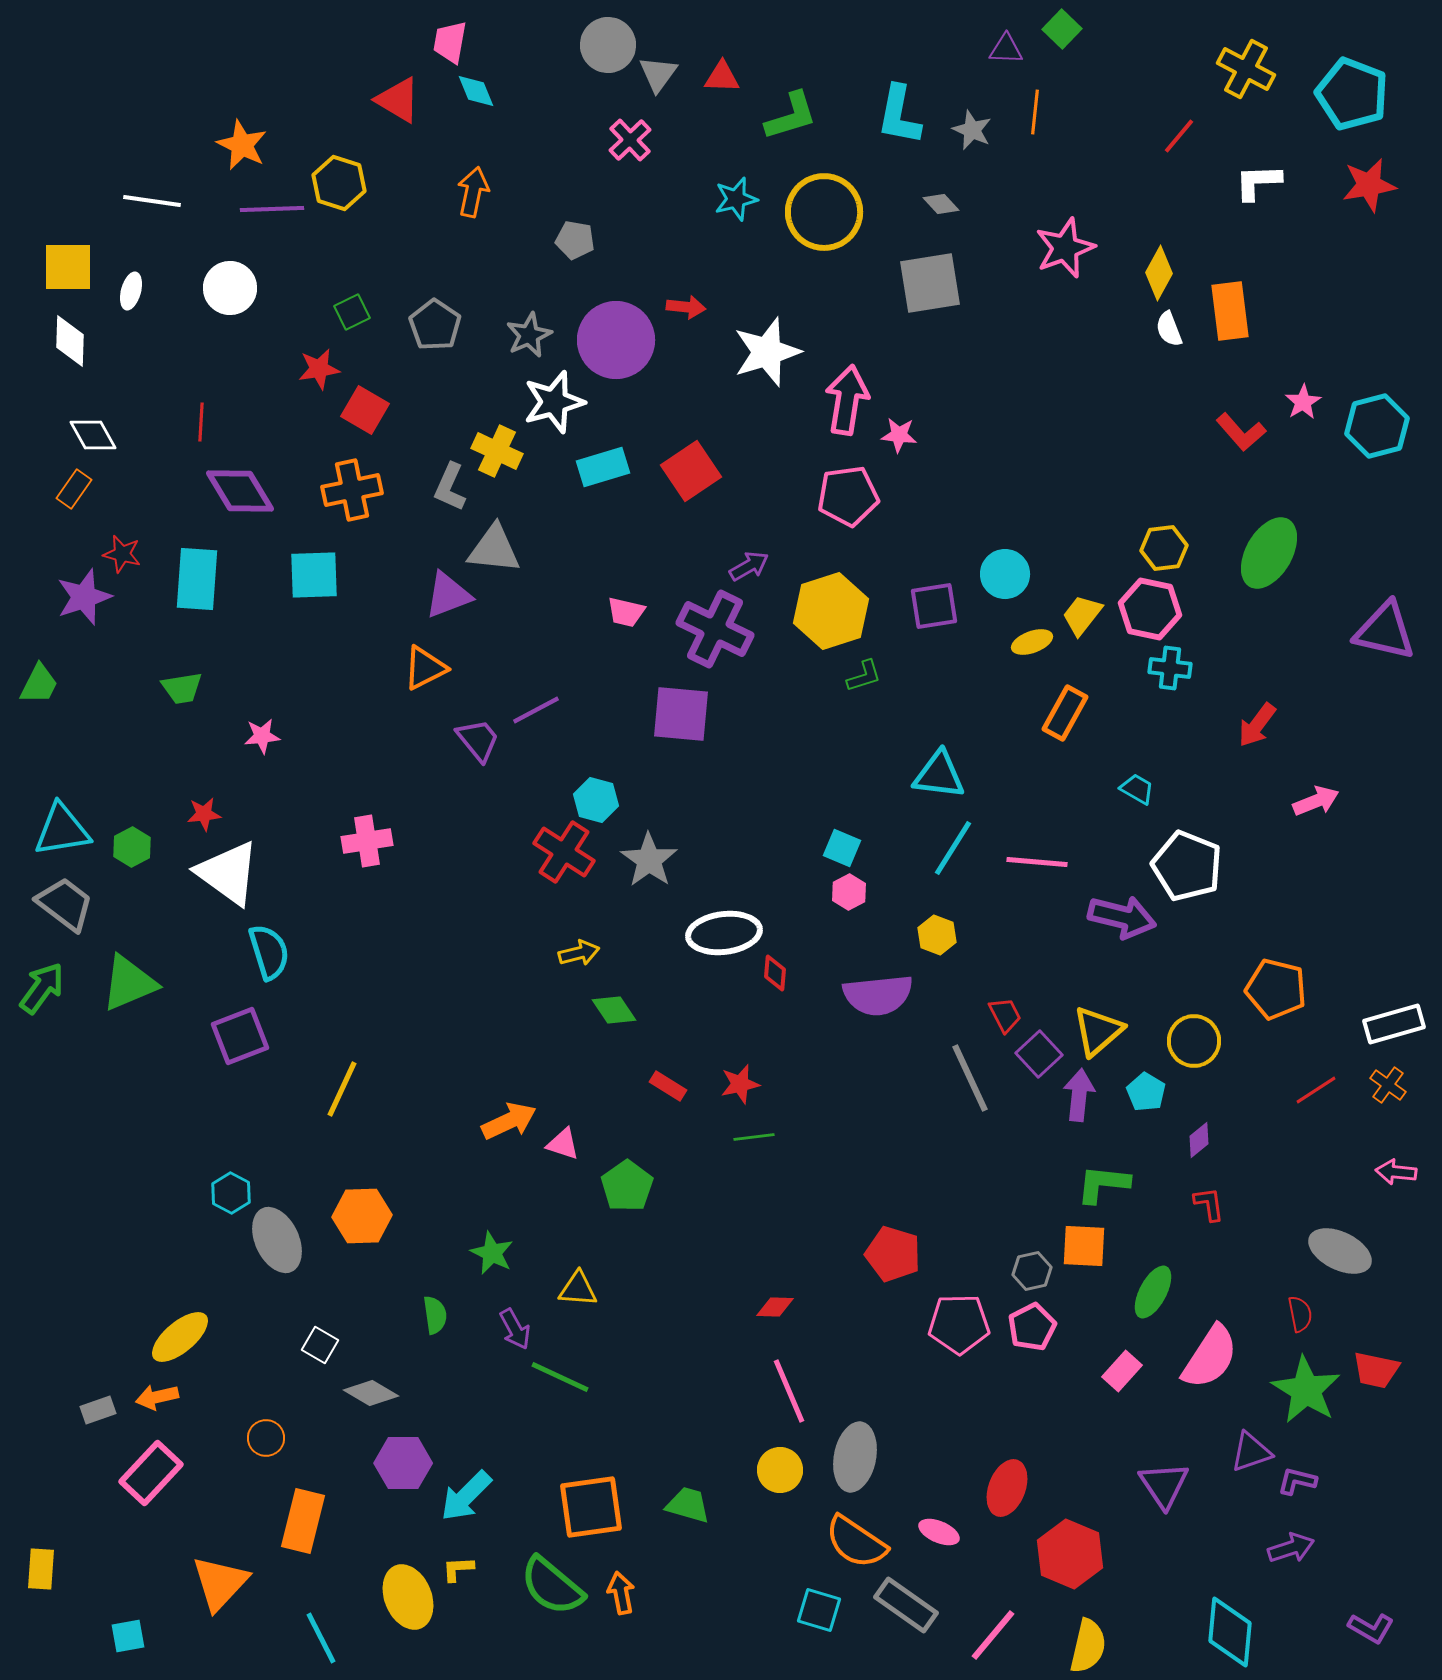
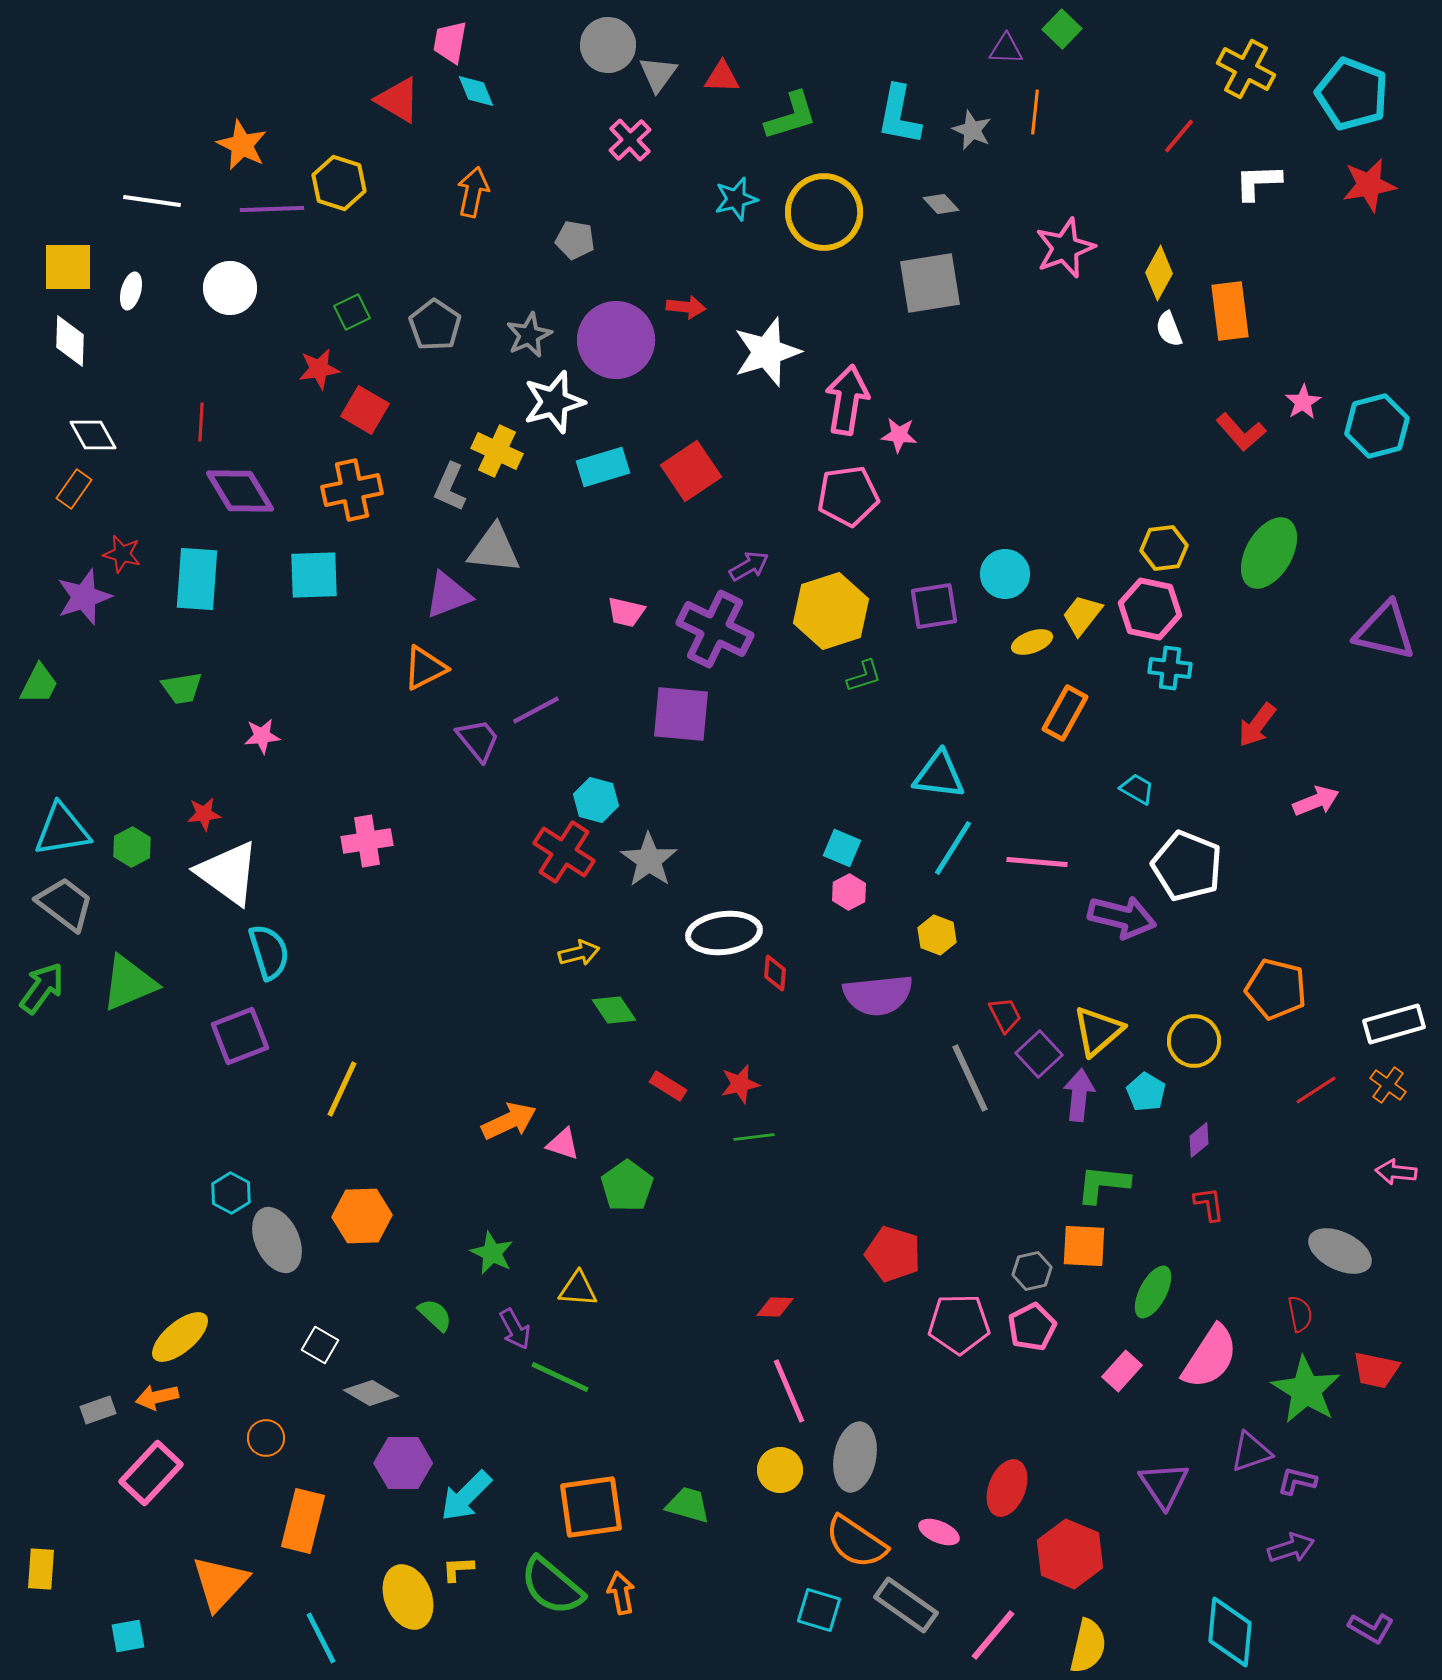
green semicircle at (435, 1315): rotated 39 degrees counterclockwise
